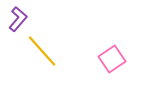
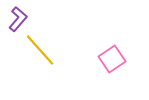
yellow line: moved 2 px left, 1 px up
